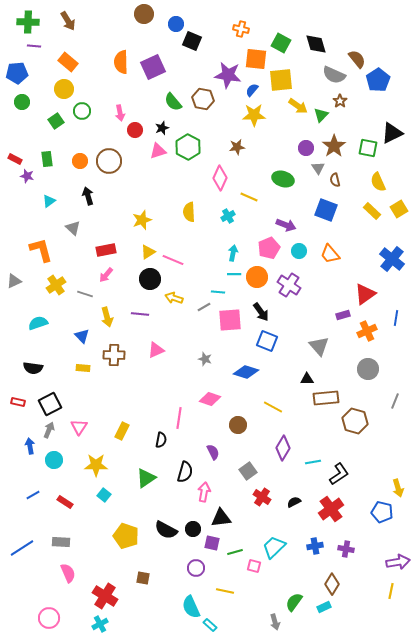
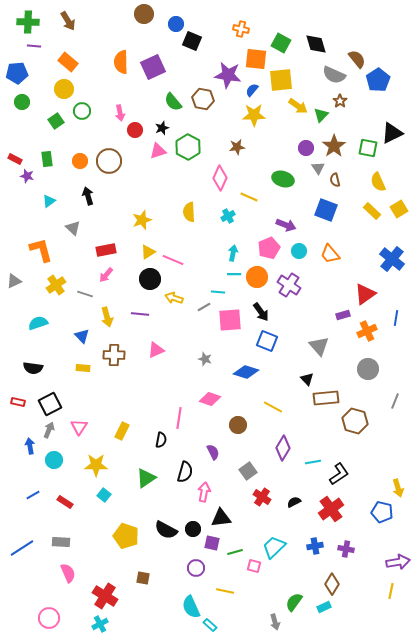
black triangle at (307, 379): rotated 48 degrees clockwise
